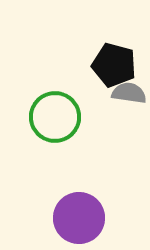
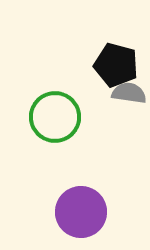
black pentagon: moved 2 px right
purple circle: moved 2 px right, 6 px up
